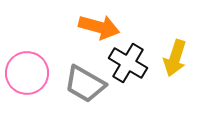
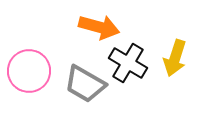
pink circle: moved 2 px right, 2 px up
